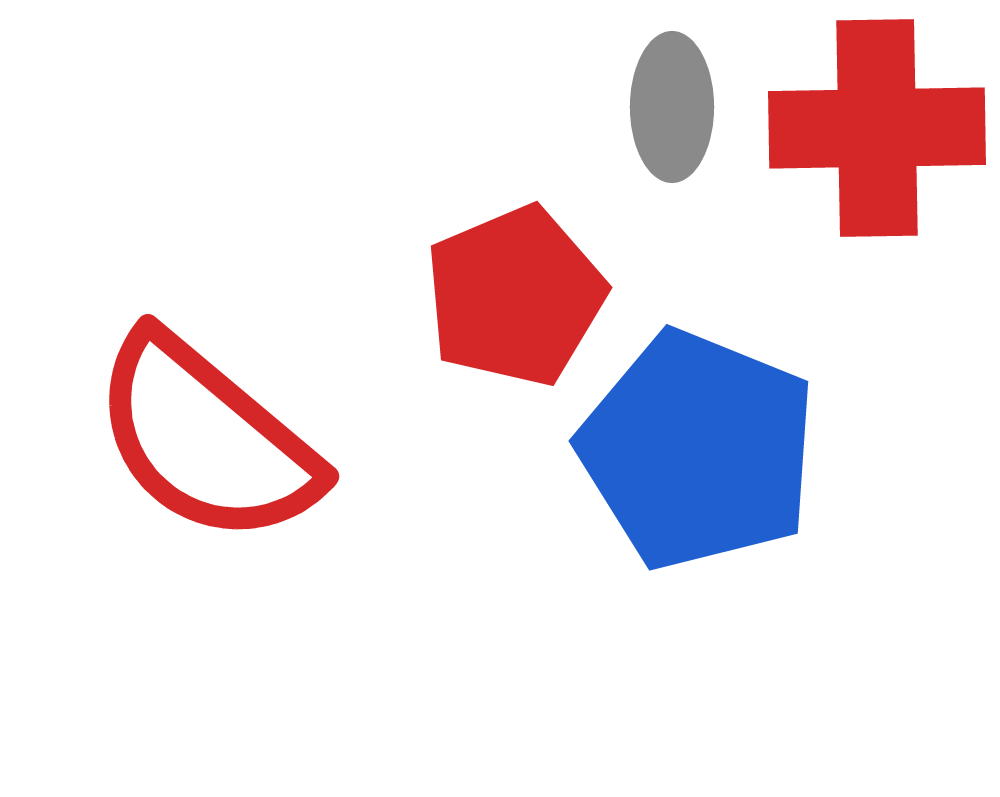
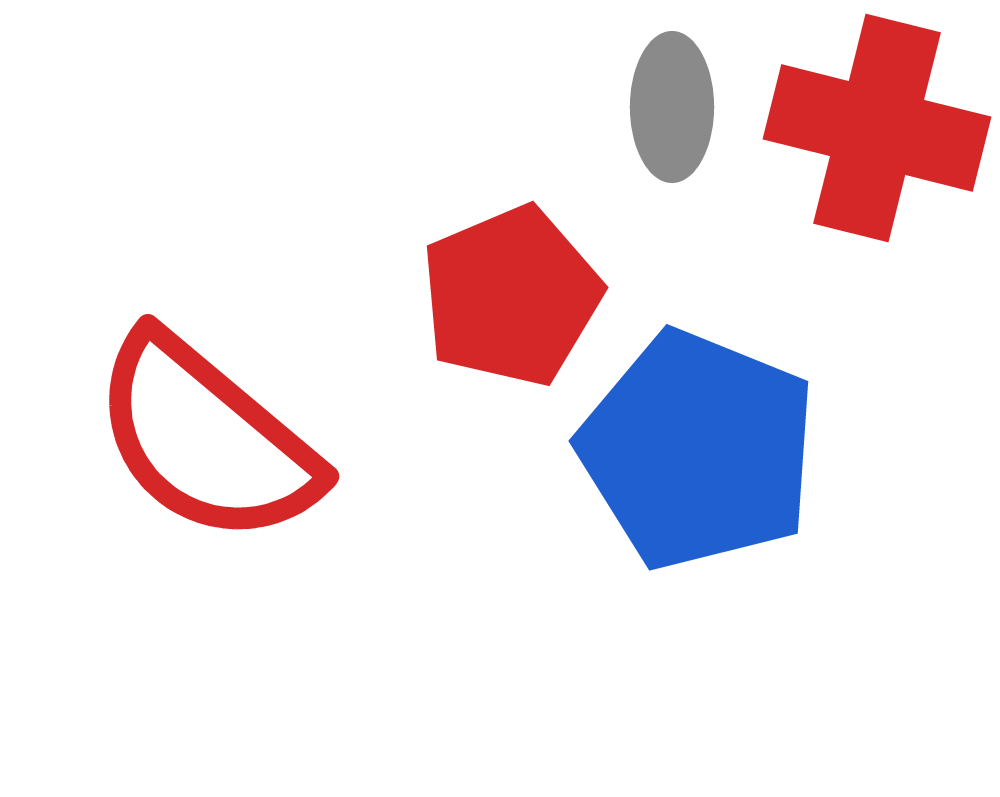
red cross: rotated 15 degrees clockwise
red pentagon: moved 4 px left
